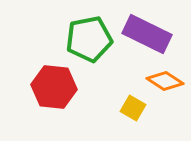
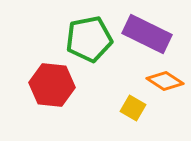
red hexagon: moved 2 px left, 2 px up
